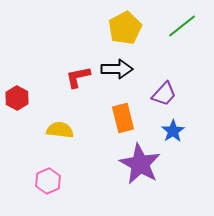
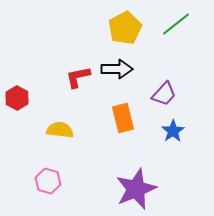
green line: moved 6 px left, 2 px up
purple star: moved 4 px left, 25 px down; rotated 21 degrees clockwise
pink hexagon: rotated 20 degrees counterclockwise
